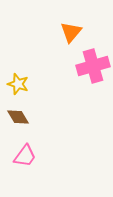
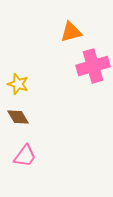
orange triangle: rotated 35 degrees clockwise
